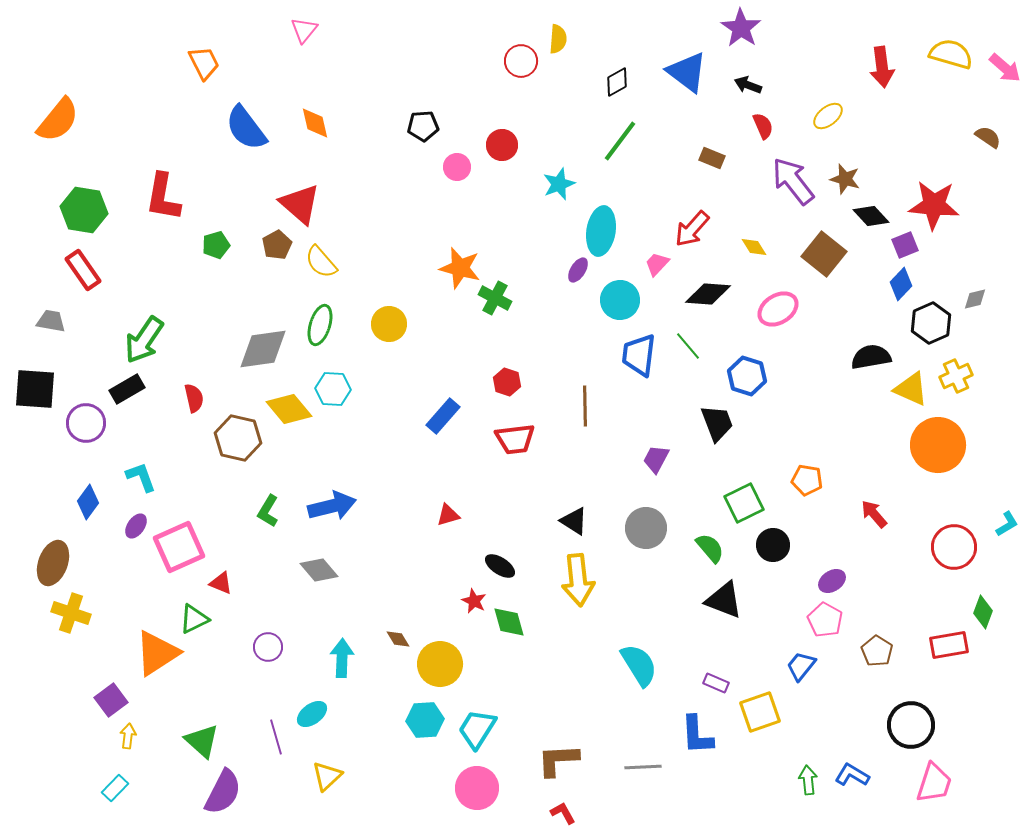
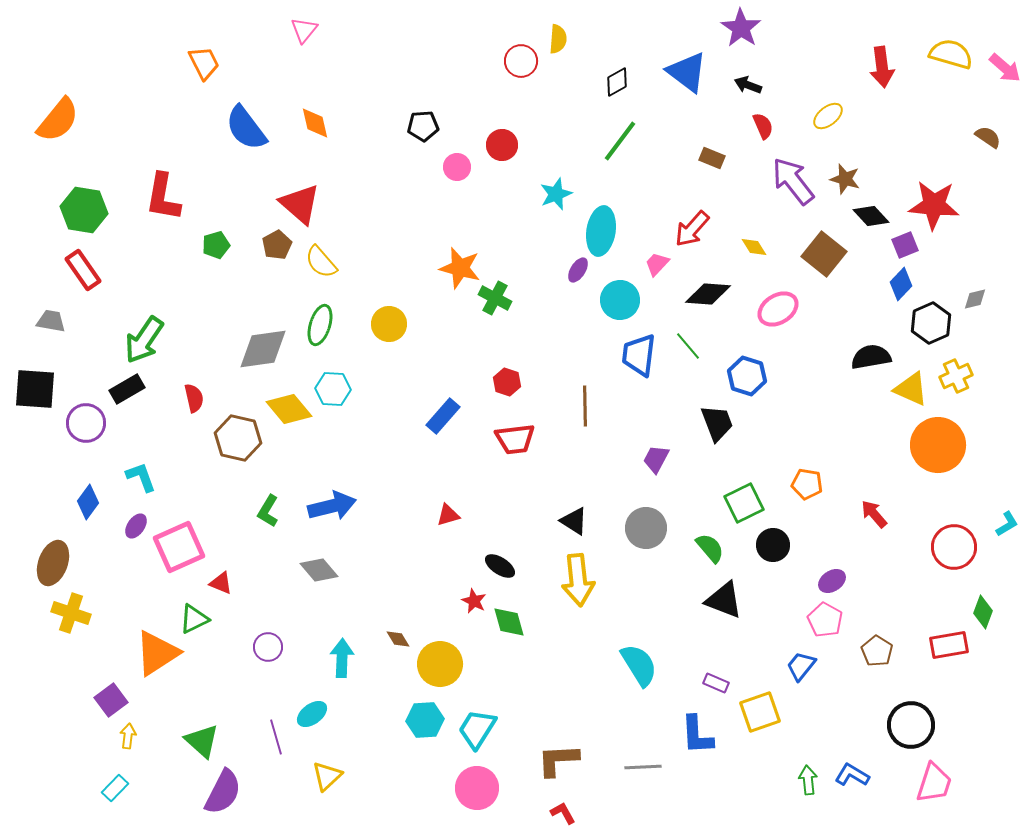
cyan star at (559, 184): moved 3 px left, 10 px down
orange pentagon at (807, 480): moved 4 px down
